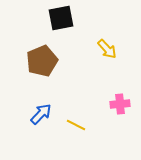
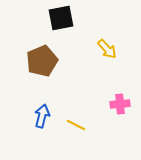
blue arrow: moved 1 px right, 2 px down; rotated 30 degrees counterclockwise
